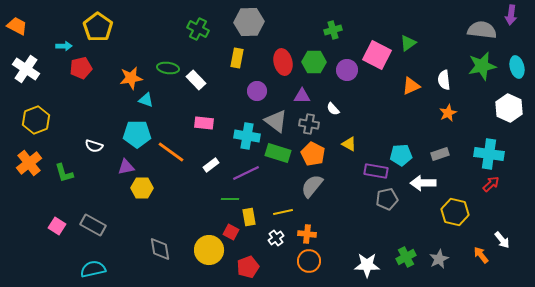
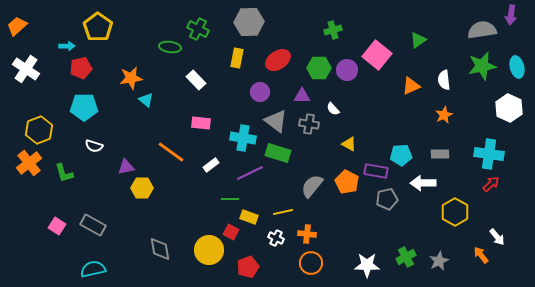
orange trapezoid at (17, 26): rotated 70 degrees counterclockwise
gray semicircle at (482, 30): rotated 16 degrees counterclockwise
green triangle at (408, 43): moved 10 px right, 3 px up
cyan arrow at (64, 46): moved 3 px right
pink square at (377, 55): rotated 12 degrees clockwise
red ellipse at (283, 62): moved 5 px left, 2 px up; rotated 70 degrees clockwise
green hexagon at (314, 62): moved 5 px right, 6 px down
green ellipse at (168, 68): moved 2 px right, 21 px up
purple circle at (257, 91): moved 3 px right, 1 px down
cyan triangle at (146, 100): rotated 21 degrees clockwise
orange star at (448, 113): moved 4 px left, 2 px down
yellow hexagon at (36, 120): moved 3 px right, 10 px down
pink rectangle at (204, 123): moved 3 px left
cyan pentagon at (137, 134): moved 53 px left, 27 px up
cyan cross at (247, 136): moved 4 px left, 2 px down
orange pentagon at (313, 154): moved 34 px right, 28 px down
gray rectangle at (440, 154): rotated 18 degrees clockwise
purple line at (246, 173): moved 4 px right
yellow hexagon at (455, 212): rotated 16 degrees clockwise
yellow rectangle at (249, 217): rotated 60 degrees counterclockwise
white cross at (276, 238): rotated 28 degrees counterclockwise
white arrow at (502, 240): moved 5 px left, 3 px up
gray star at (439, 259): moved 2 px down
orange circle at (309, 261): moved 2 px right, 2 px down
